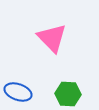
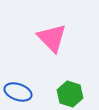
green hexagon: moved 2 px right; rotated 15 degrees clockwise
